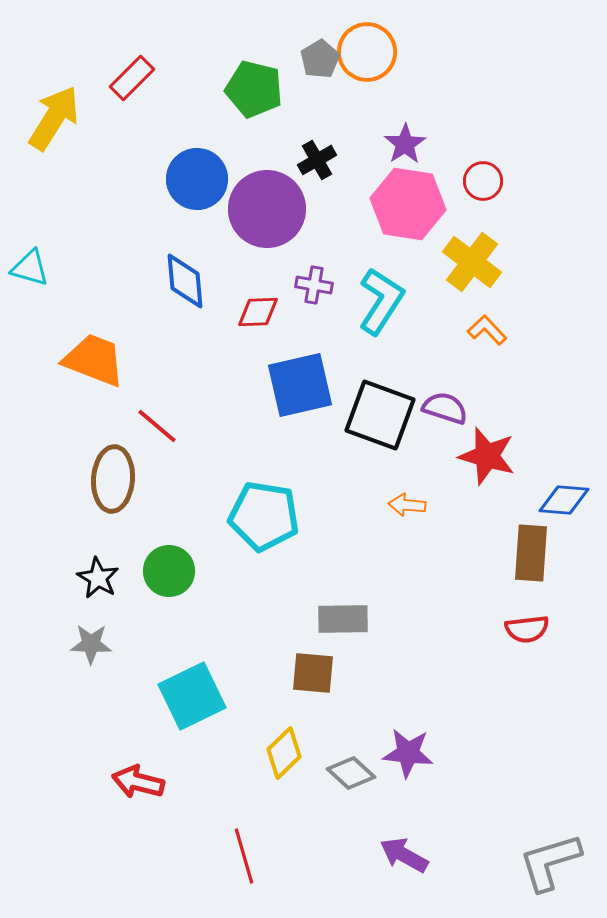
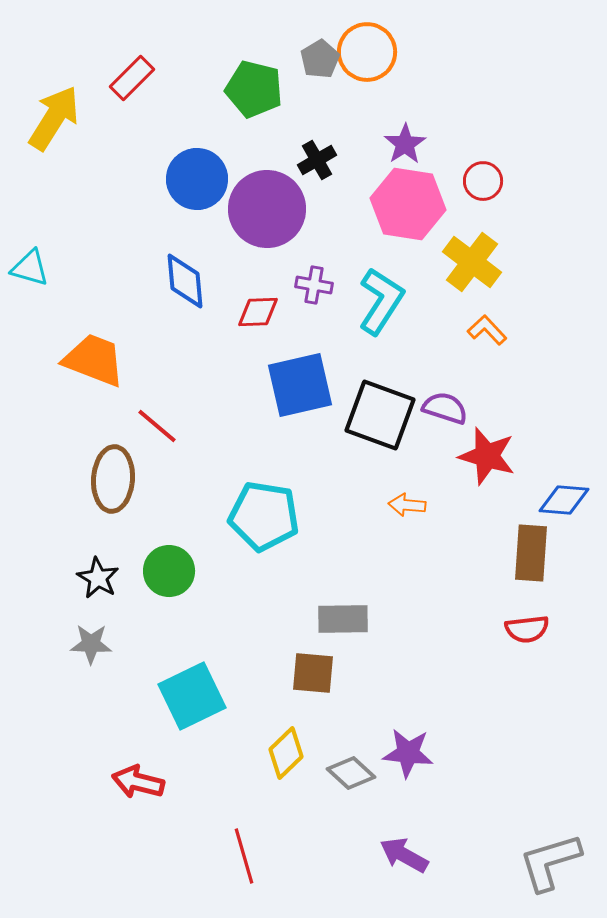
yellow diamond at (284, 753): moved 2 px right
